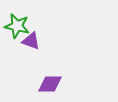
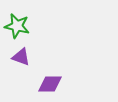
purple triangle: moved 10 px left, 16 px down
